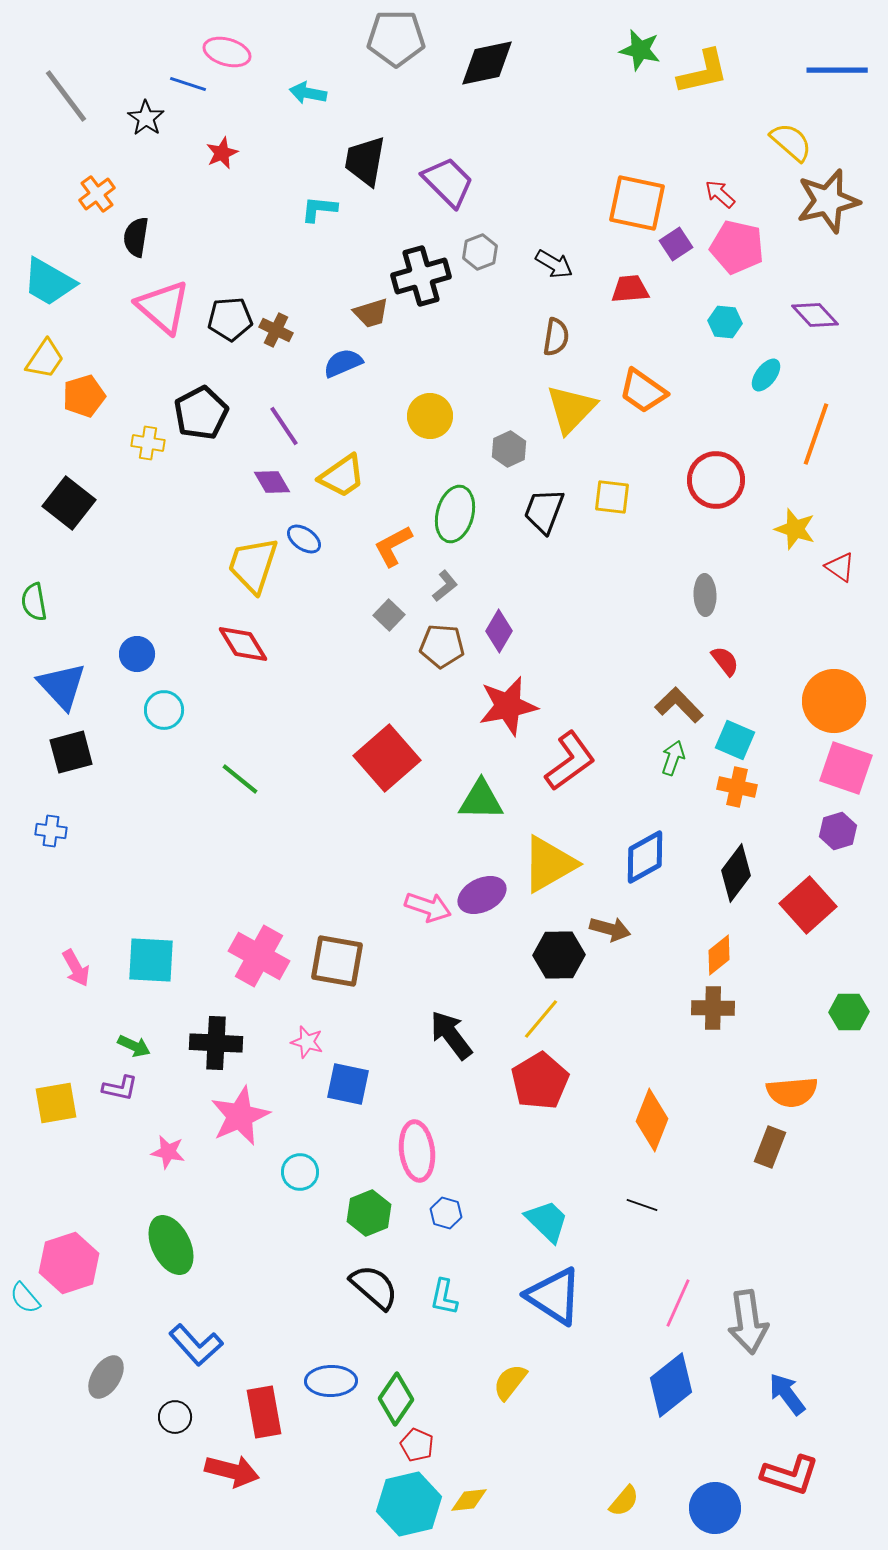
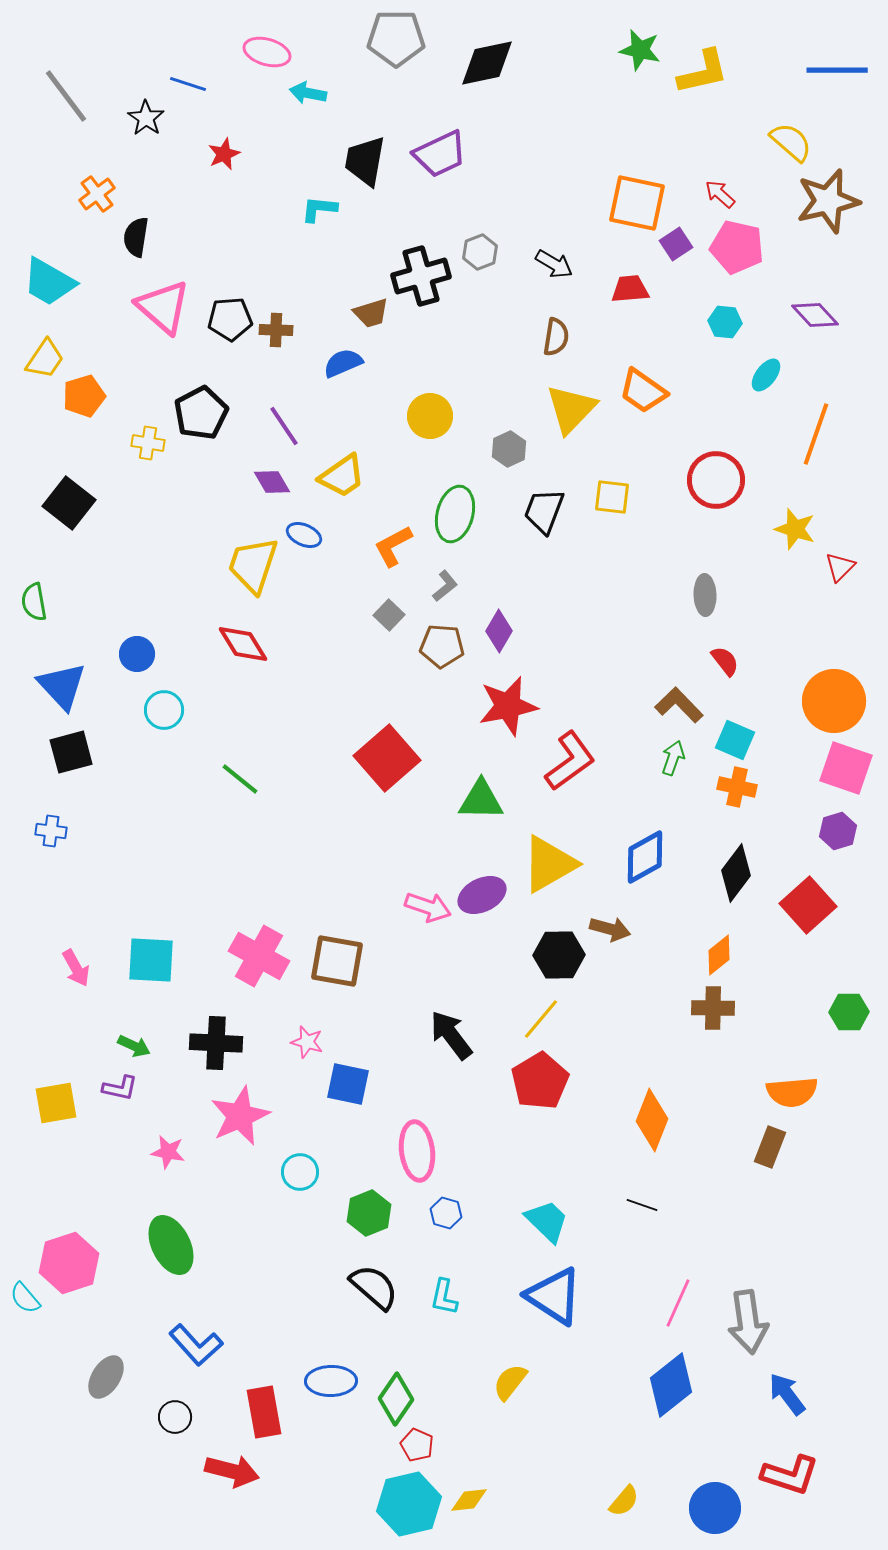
pink ellipse at (227, 52): moved 40 px right
red star at (222, 153): moved 2 px right, 1 px down
purple trapezoid at (448, 182): moved 8 px left, 28 px up; rotated 110 degrees clockwise
brown cross at (276, 330): rotated 24 degrees counterclockwise
blue ellipse at (304, 539): moved 4 px up; rotated 12 degrees counterclockwise
red triangle at (840, 567): rotated 40 degrees clockwise
